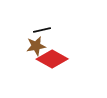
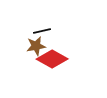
black line: moved 1 px down
